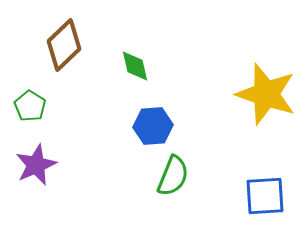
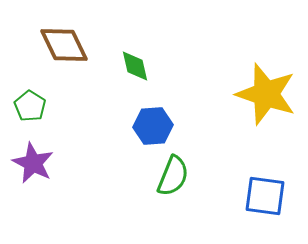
brown diamond: rotated 72 degrees counterclockwise
purple star: moved 3 px left, 2 px up; rotated 21 degrees counterclockwise
blue square: rotated 12 degrees clockwise
